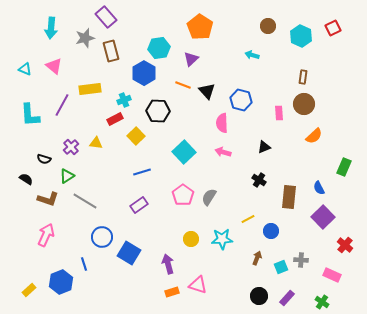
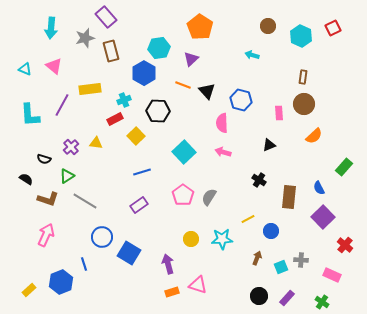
black triangle at (264, 147): moved 5 px right, 2 px up
green rectangle at (344, 167): rotated 18 degrees clockwise
